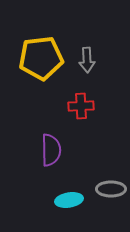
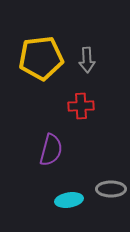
purple semicircle: rotated 16 degrees clockwise
